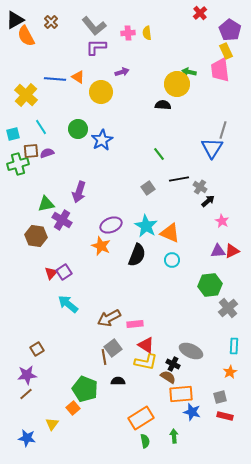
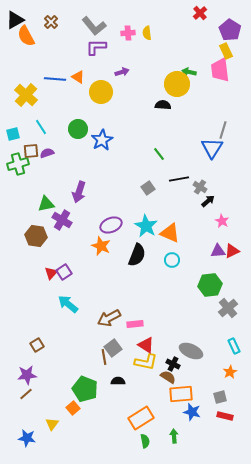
cyan rectangle at (234, 346): rotated 28 degrees counterclockwise
brown square at (37, 349): moved 4 px up
